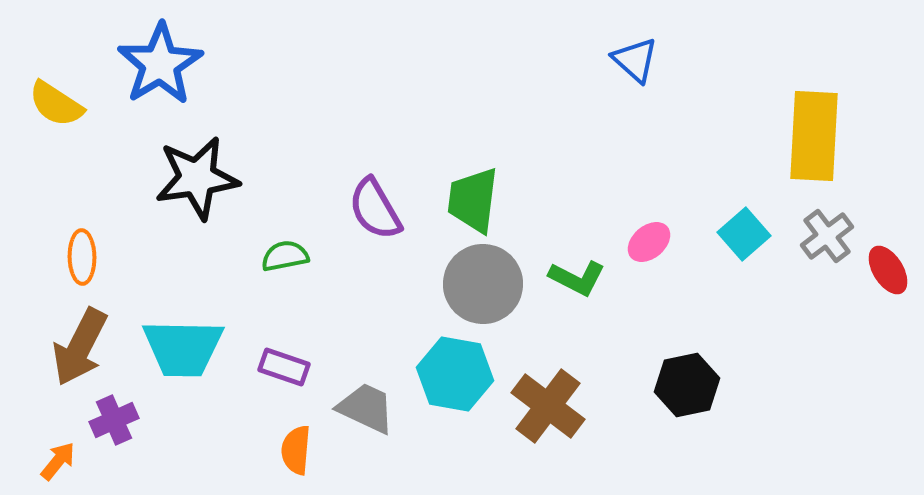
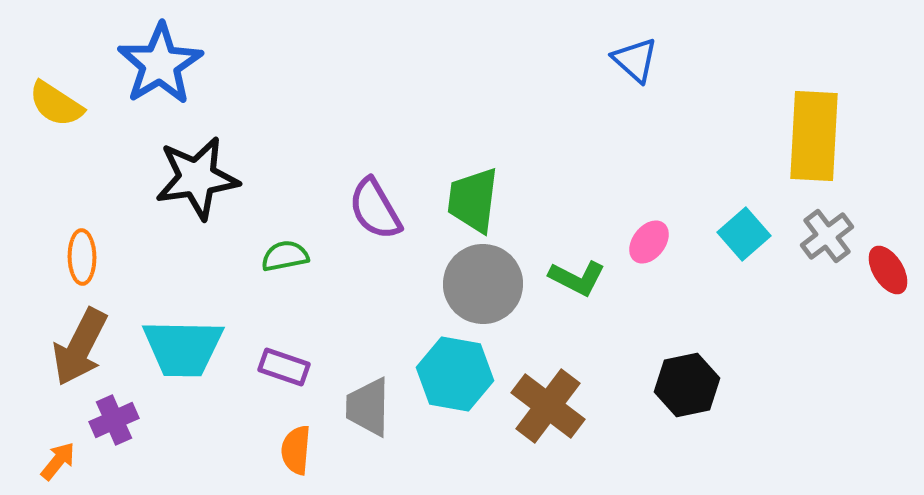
pink ellipse: rotated 12 degrees counterclockwise
gray trapezoid: moved 2 px right, 1 px up; rotated 114 degrees counterclockwise
